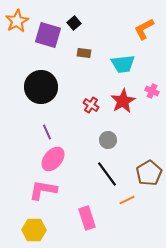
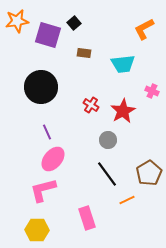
orange star: rotated 20 degrees clockwise
red star: moved 10 px down
pink L-shape: rotated 24 degrees counterclockwise
yellow hexagon: moved 3 px right
